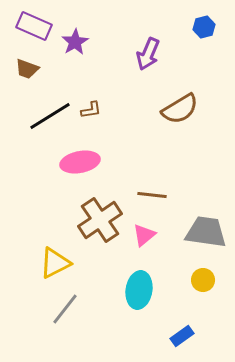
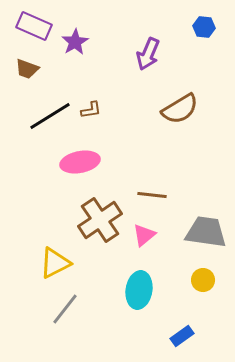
blue hexagon: rotated 20 degrees clockwise
